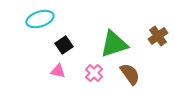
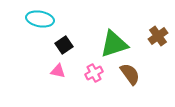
cyan ellipse: rotated 28 degrees clockwise
pink cross: rotated 18 degrees clockwise
